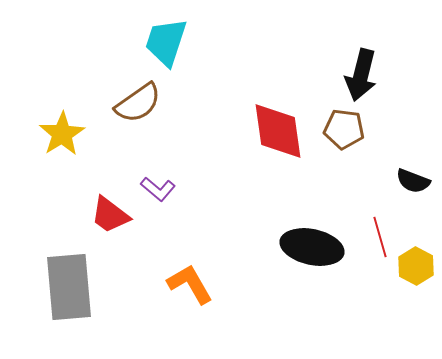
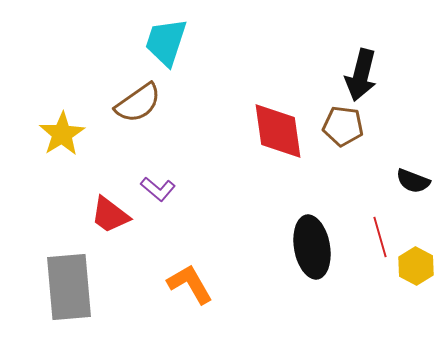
brown pentagon: moved 1 px left, 3 px up
black ellipse: rotated 68 degrees clockwise
